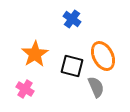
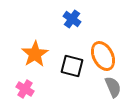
gray semicircle: moved 17 px right
